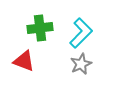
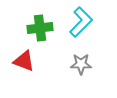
cyan L-shape: moved 11 px up
gray star: rotated 25 degrees clockwise
